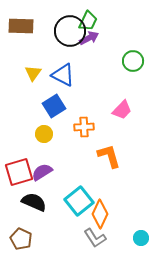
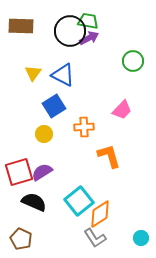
green trapezoid: rotated 105 degrees counterclockwise
orange diamond: rotated 32 degrees clockwise
